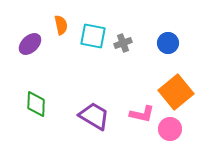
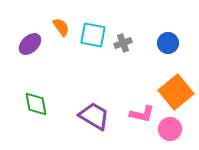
orange semicircle: moved 2 px down; rotated 24 degrees counterclockwise
cyan square: moved 1 px up
green diamond: rotated 12 degrees counterclockwise
